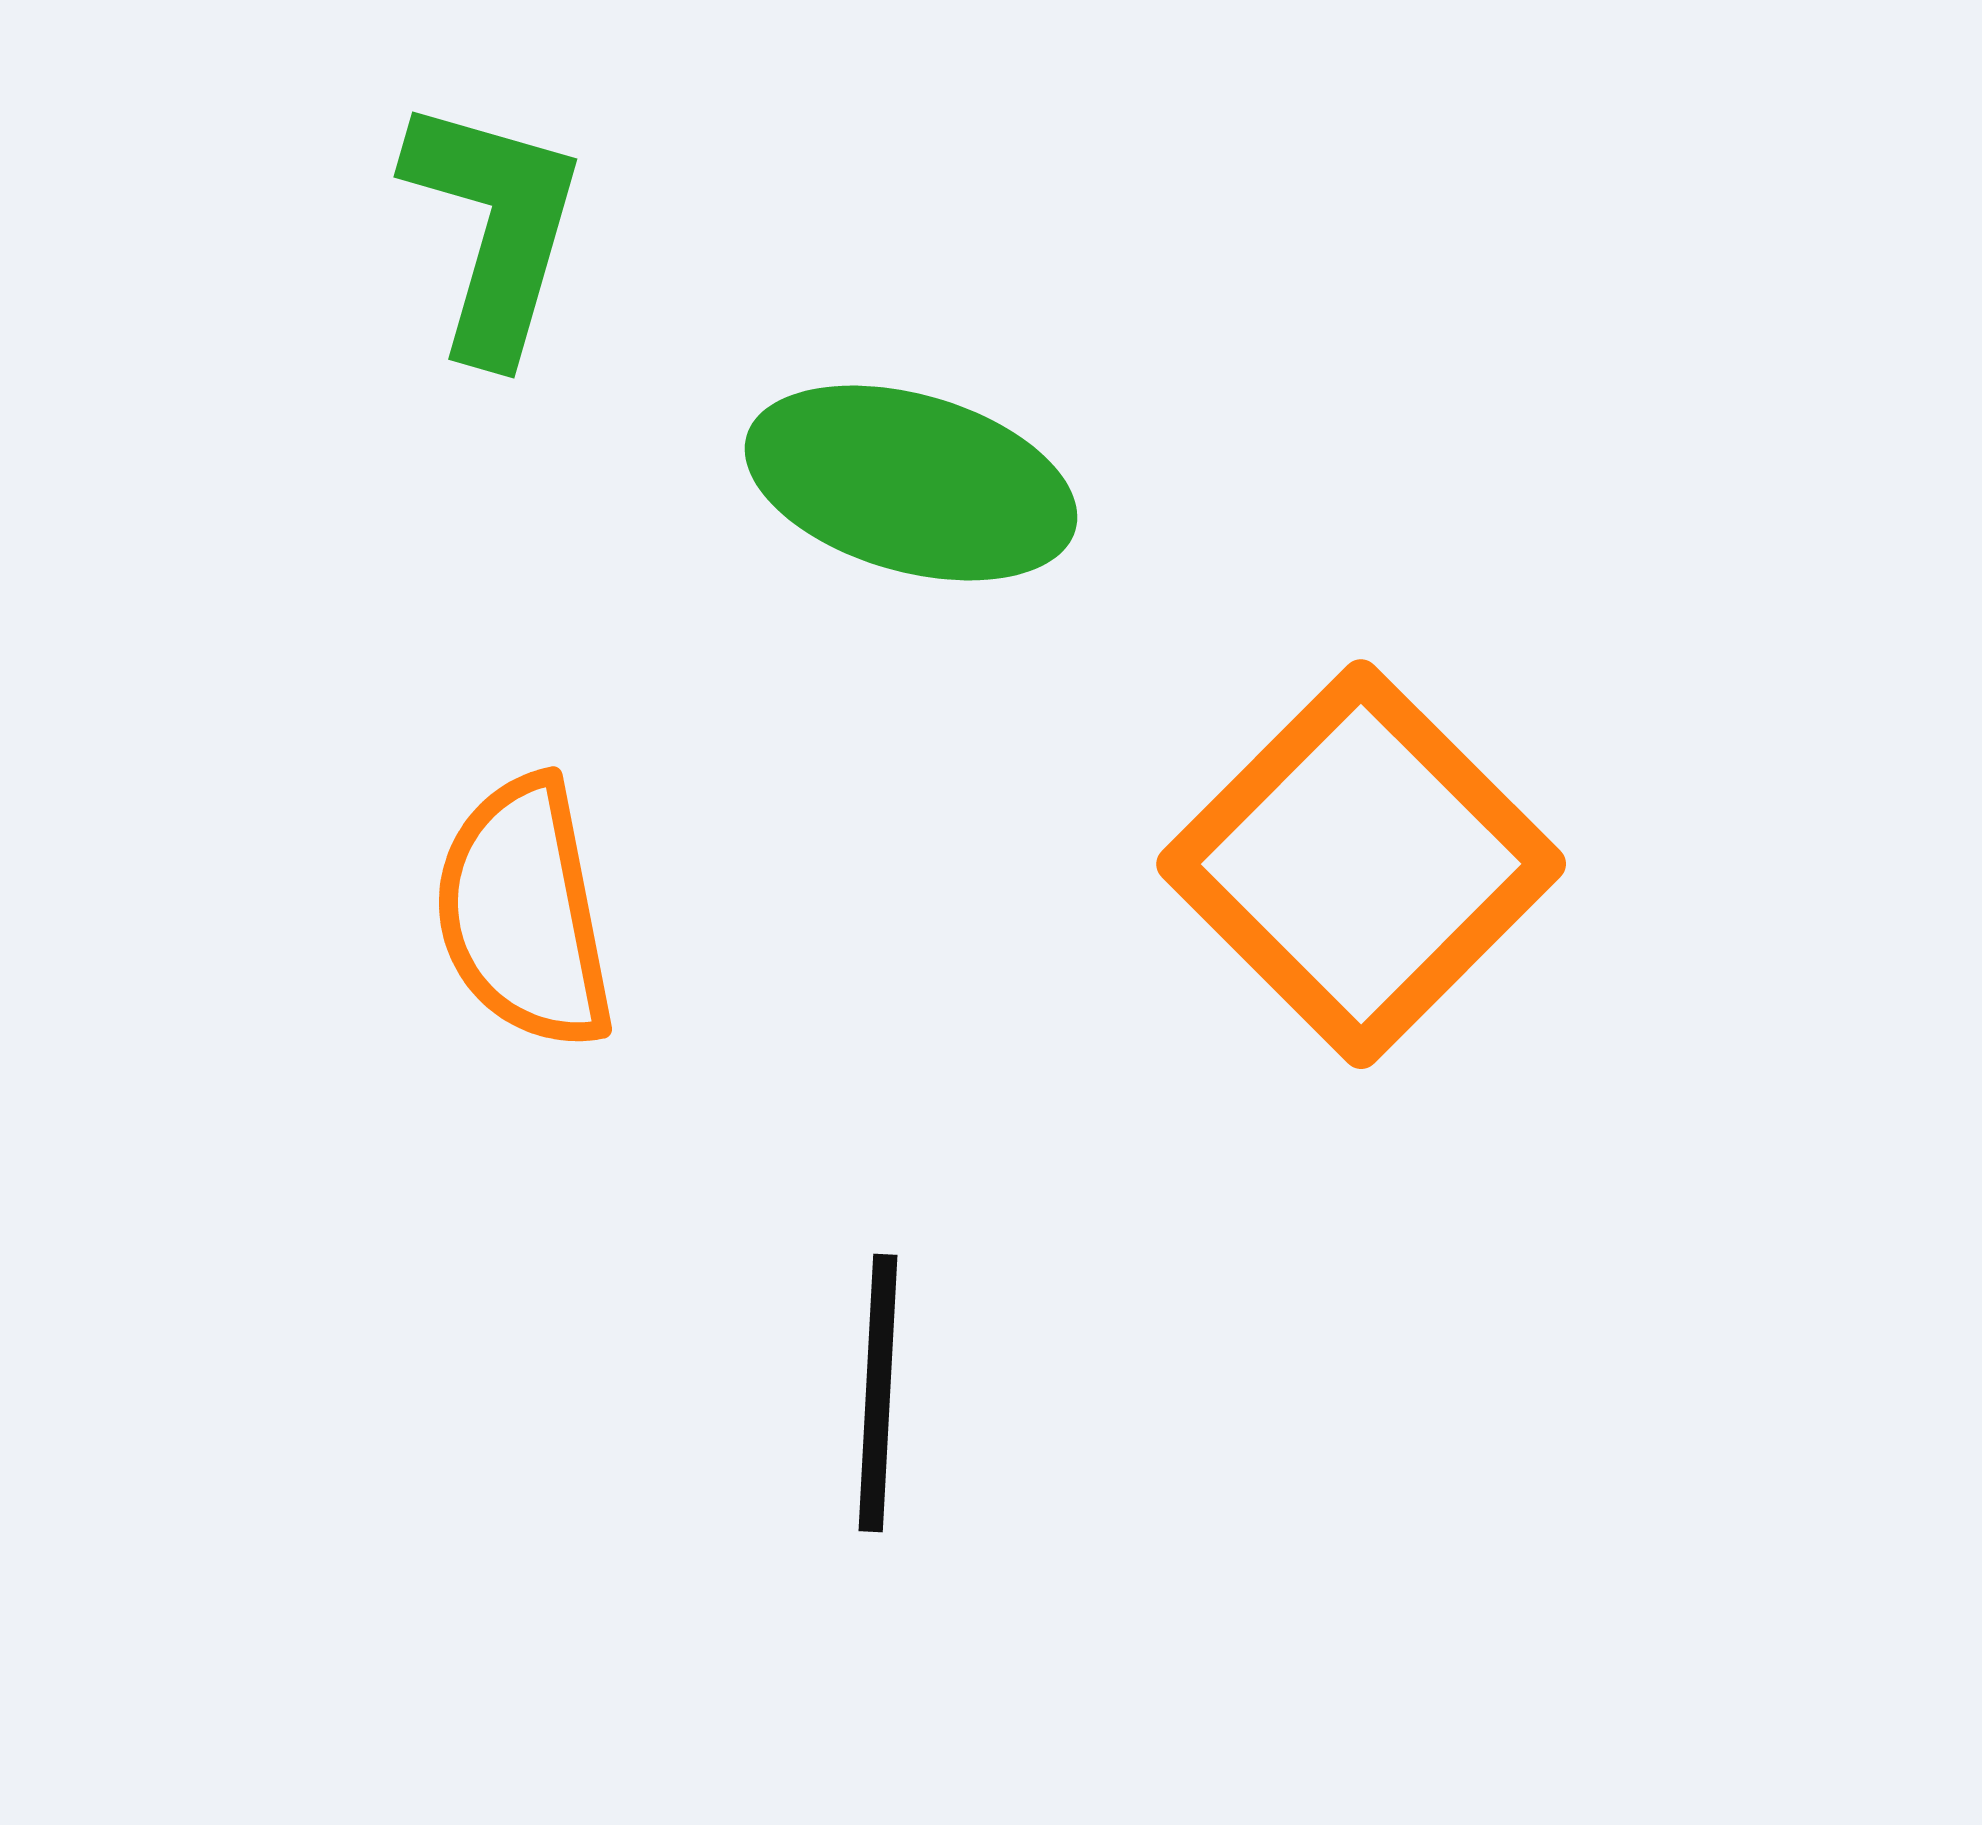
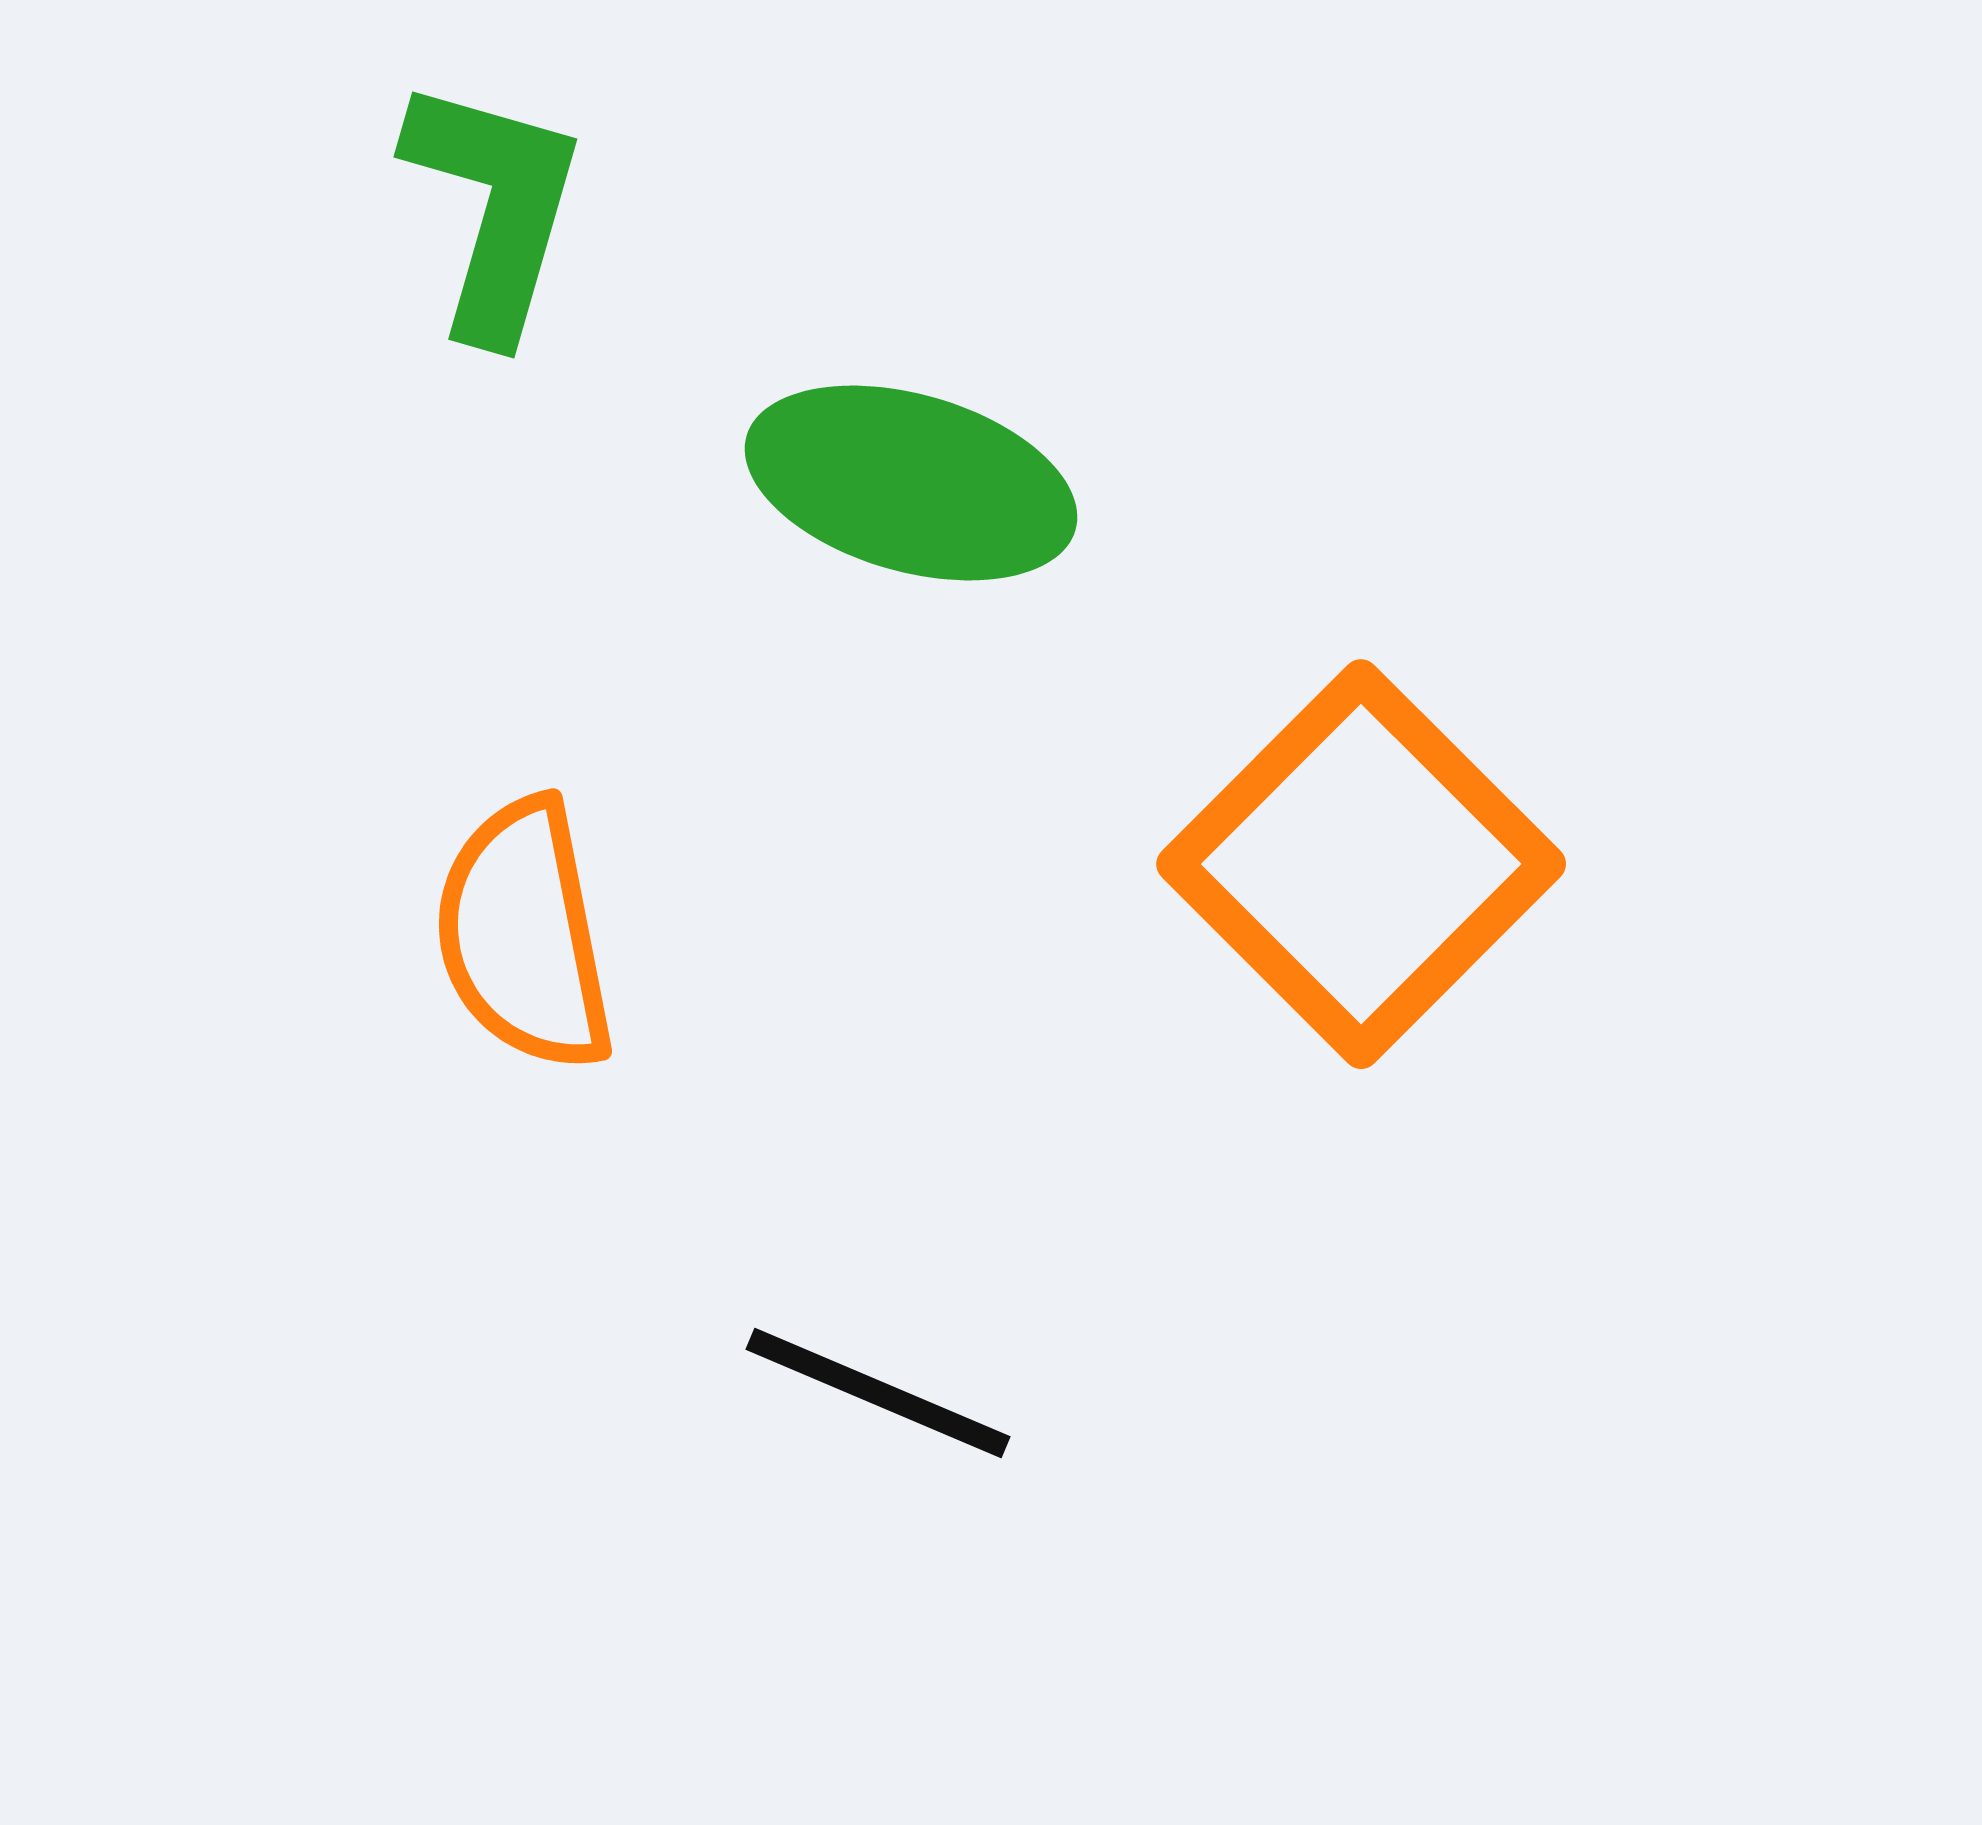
green L-shape: moved 20 px up
orange semicircle: moved 22 px down
black line: rotated 70 degrees counterclockwise
